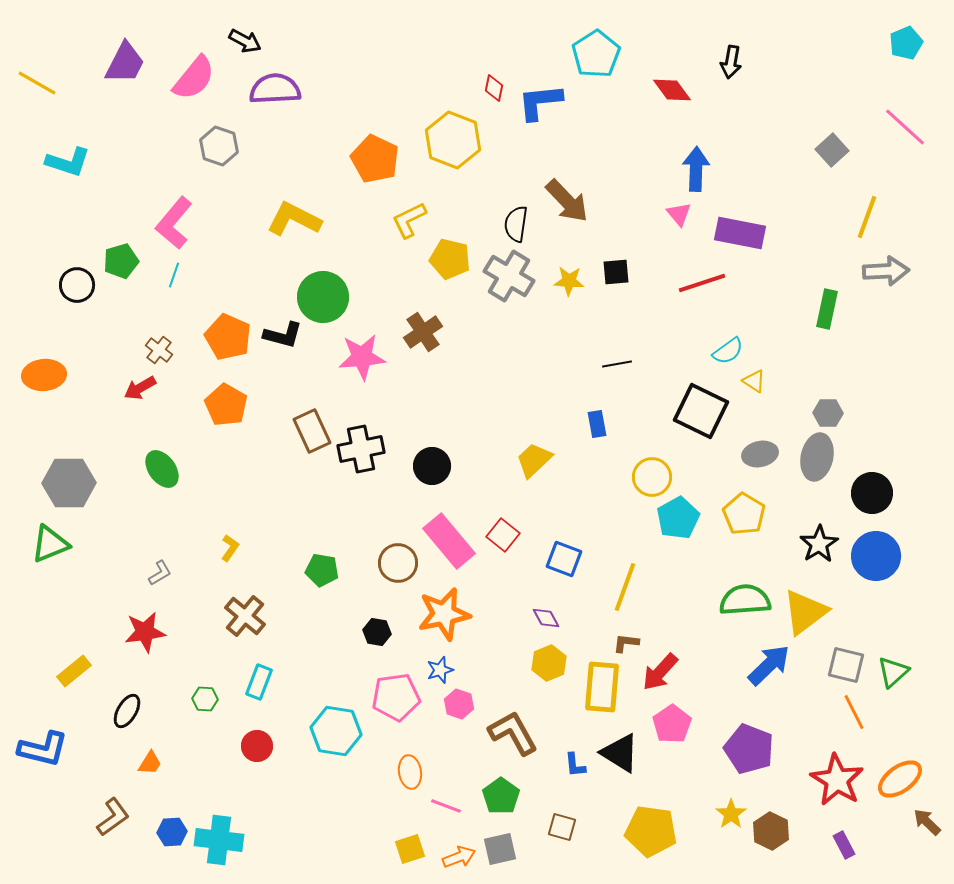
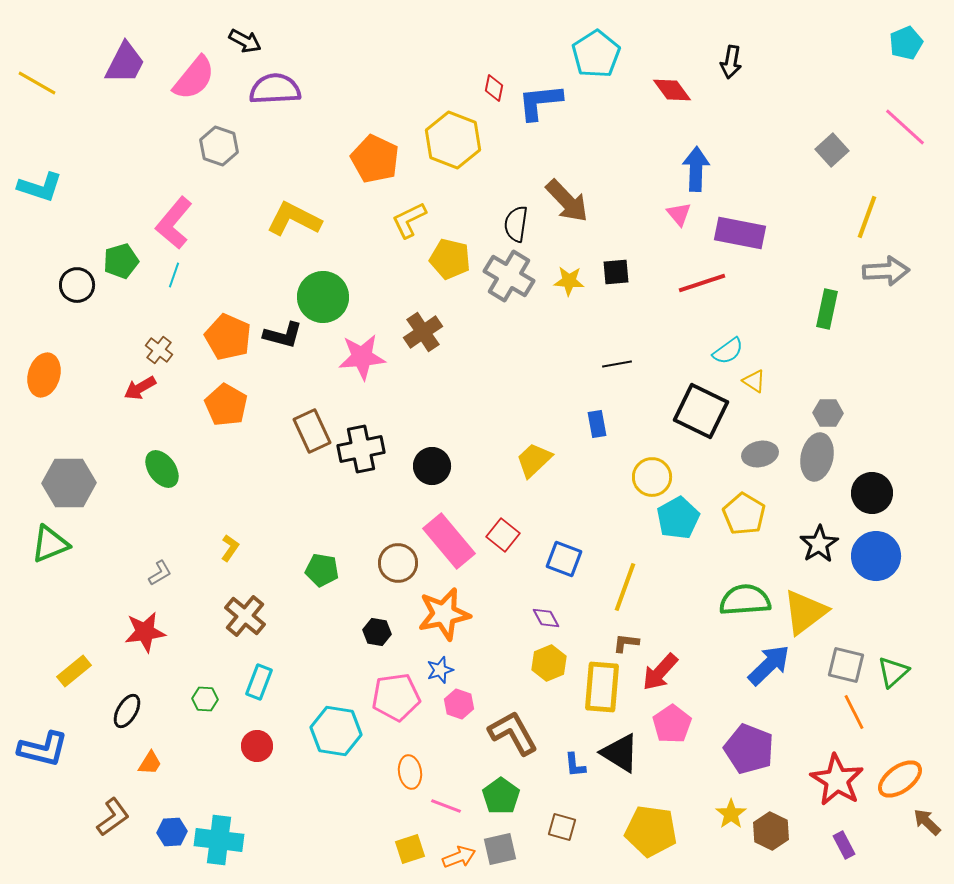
cyan L-shape at (68, 162): moved 28 px left, 25 px down
orange ellipse at (44, 375): rotated 69 degrees counterclockwise
